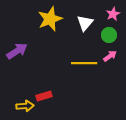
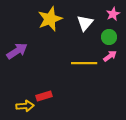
green circle: moved 2 px down
